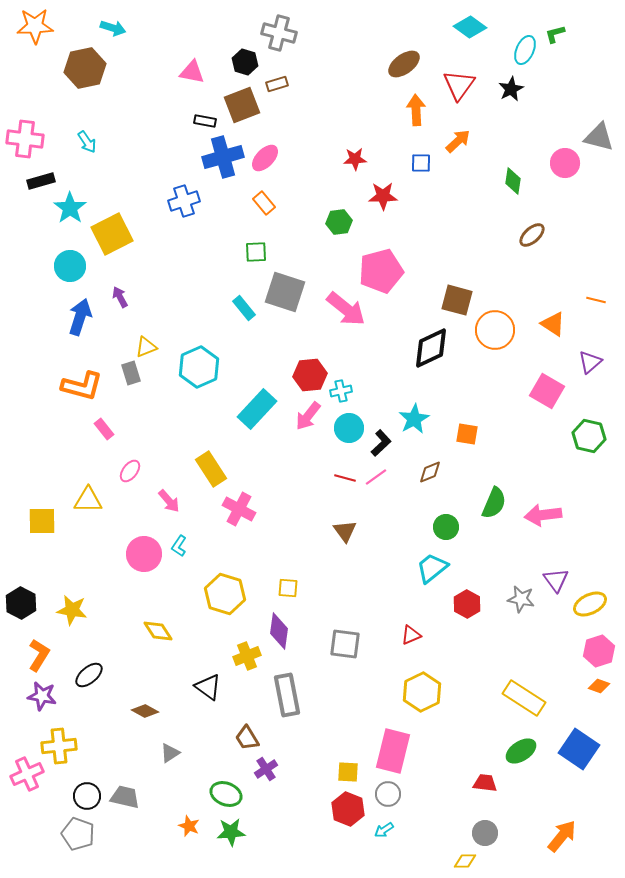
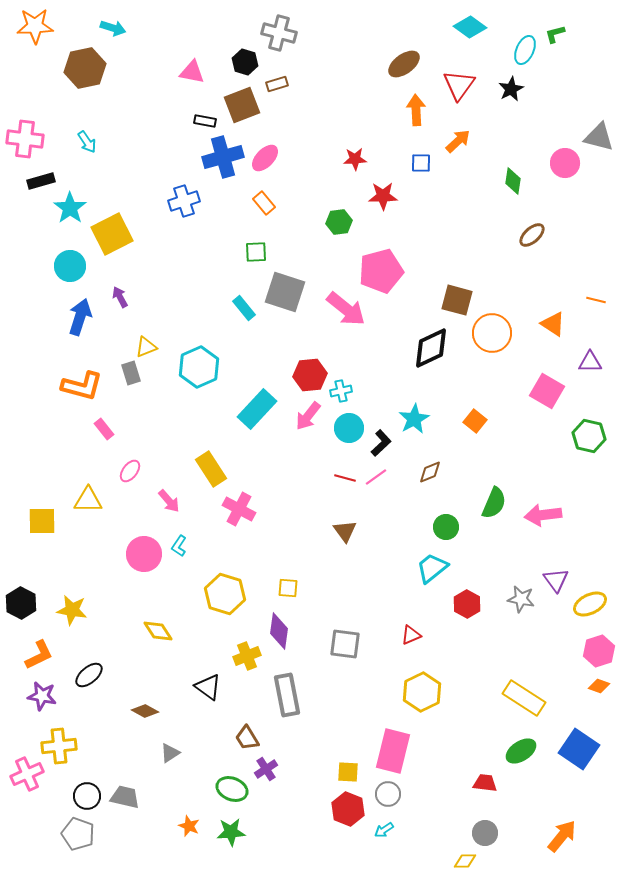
orange circle at (495, 330): moved 3 px left, 3 px down
purple triangle at (590, 362): rotated 40 degrees clockwise
orange square at (467, 434): moved 8 px right, 13 px up; rotated 30 degrees clockwise
orange L-shape at (39, 655): rotated 32 degrees clockwise
green ellipse at (226, 794): moved 6 px right, 5 px up
